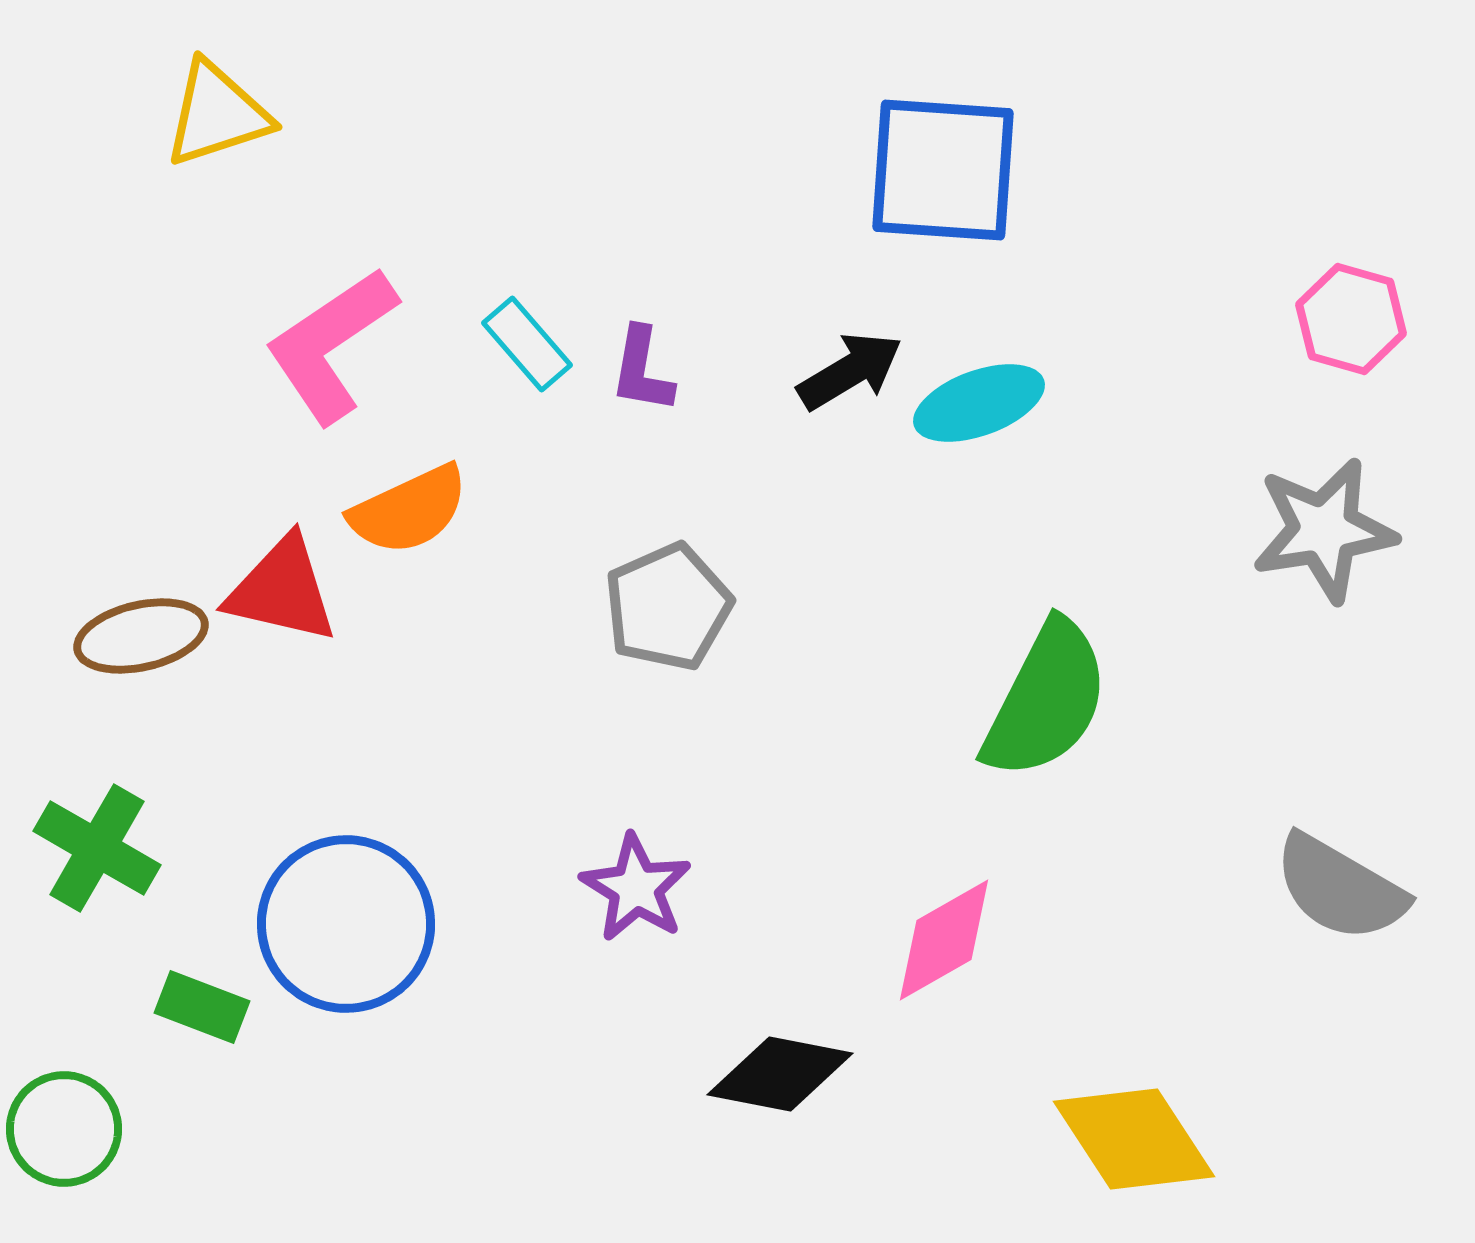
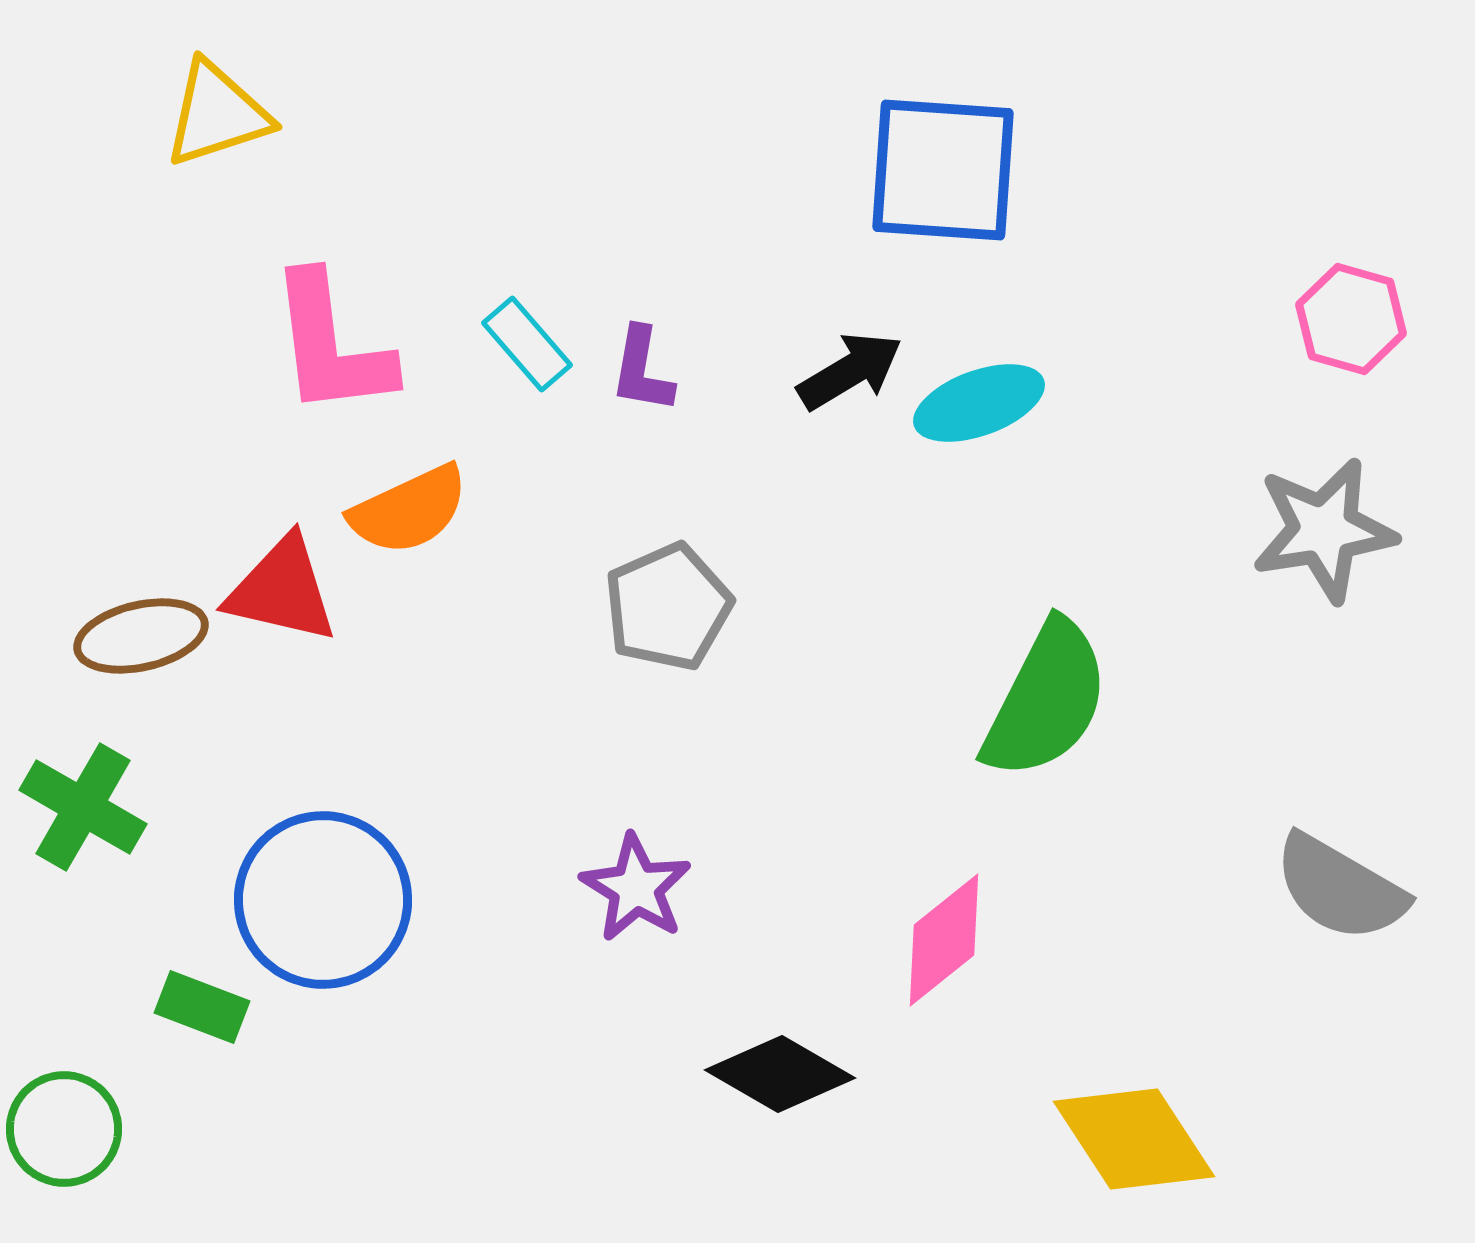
pink L-shape: rotated 63 degrees counterclockwise
green cross: moved 14 px left, 41 px up
blue circle: moved 23 px left, 24 px up
pink diamond: rotated 9 degrees counterclockwise
black diamond: rotated 19 degrees clockwise
